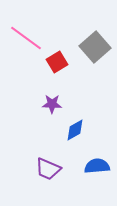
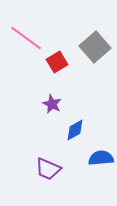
purple star: rotated 24 degrees clockwise
blue semicircle: moved 4 px right, 8 px up
